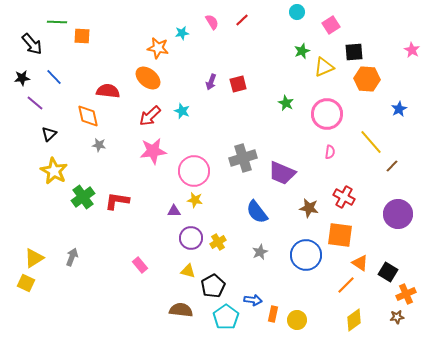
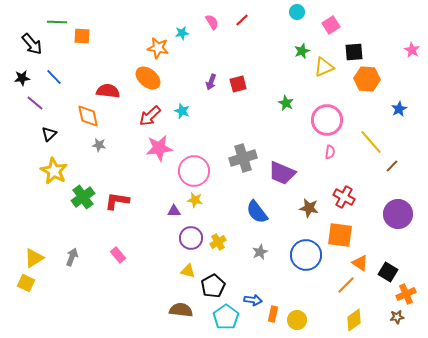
pink circle at (327, 114): moved 6 px down
pink star at (153, 151): moved 6 px right, 3 px up
pink rectangle at (140, 265): moved 22 px left, 10 px up
